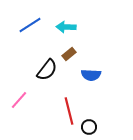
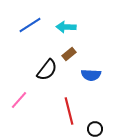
black circle: moved 6 px right, 2 px down
